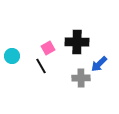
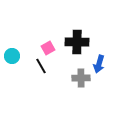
blue arrow: rotated 30 degrees counterclockwise
